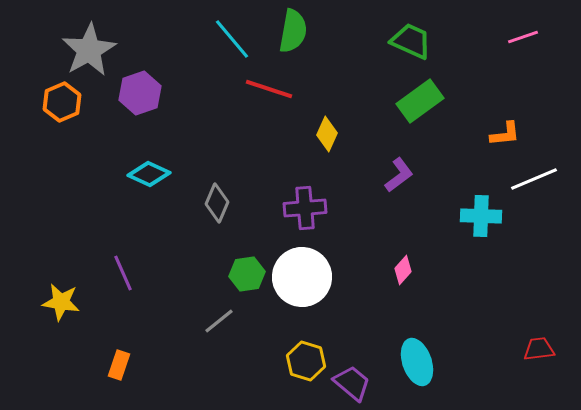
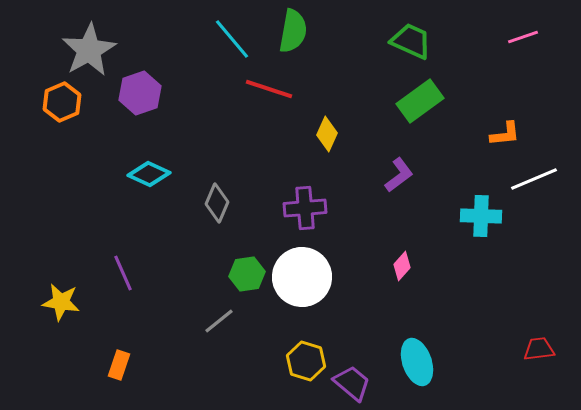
pink diamond: moved 1 px left, 4 px up
